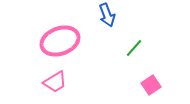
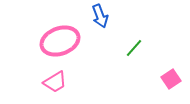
blue arrow: moved 7 px left, 1 px down
pink square: moved 20 px right, 6 px up
